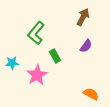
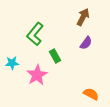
green L-shape: moved 1 px left, 1 px down
purple semicircle: moved 3 px up
